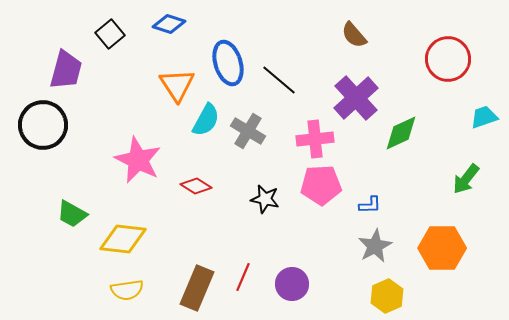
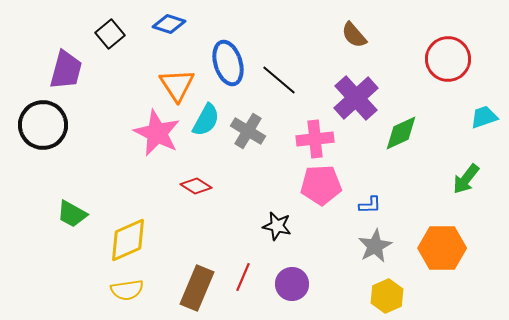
pink star: moved 19 px right, 27 px up
black star: moved 12 px right, 27 px down
yellow diamond: moved 5 px right, 1 px down; rotated 30 degrees counterclockwise
